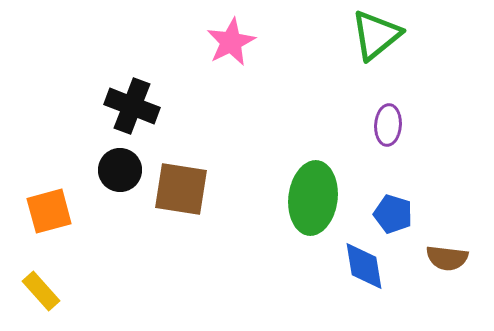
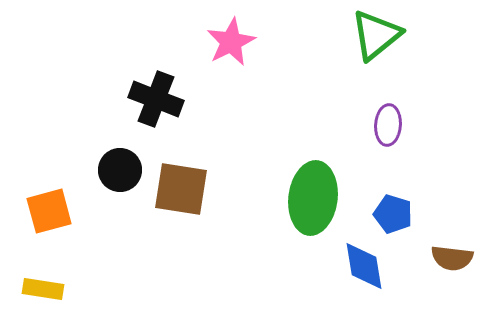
black cross: moved 24 px right, 7 px up
brown semicircle: moved 5 px right
yellow rectangle: moved 2 px right, 2 px up; rotated 39 degrees counterclockwise
